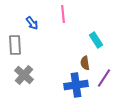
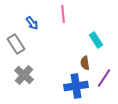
gray rectangle: moved 1 px right, 1 px up; rotated 30 degrees counterclockwise
blue cross: moved 1 px down
